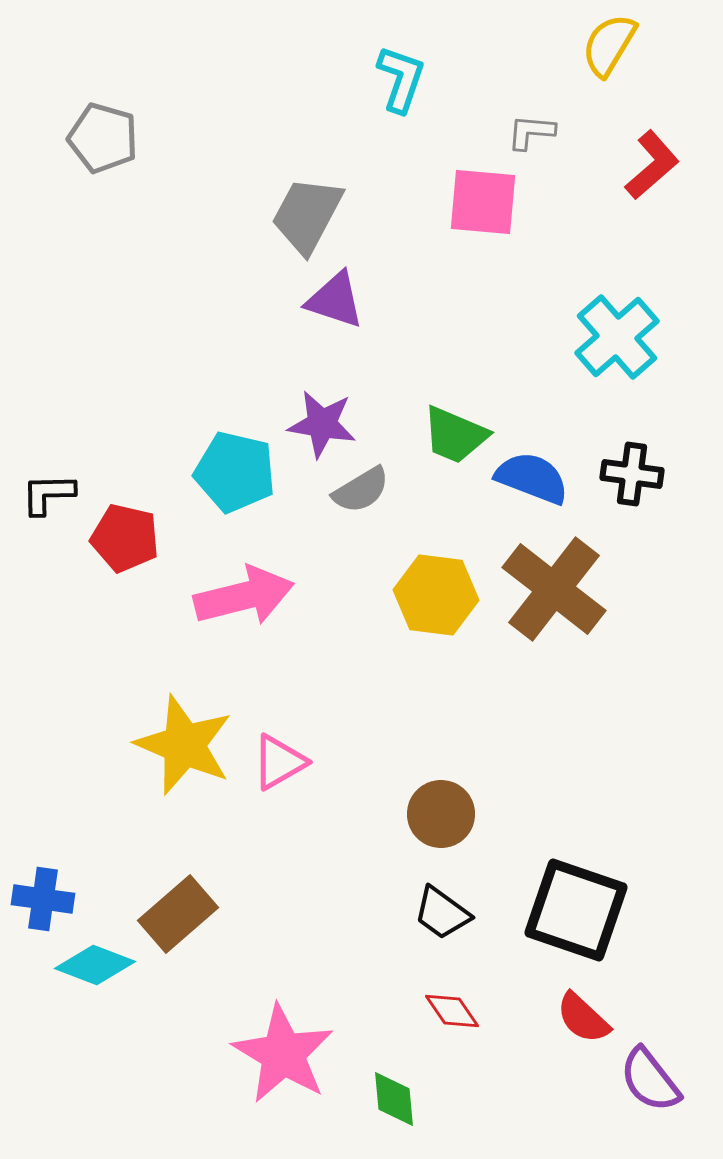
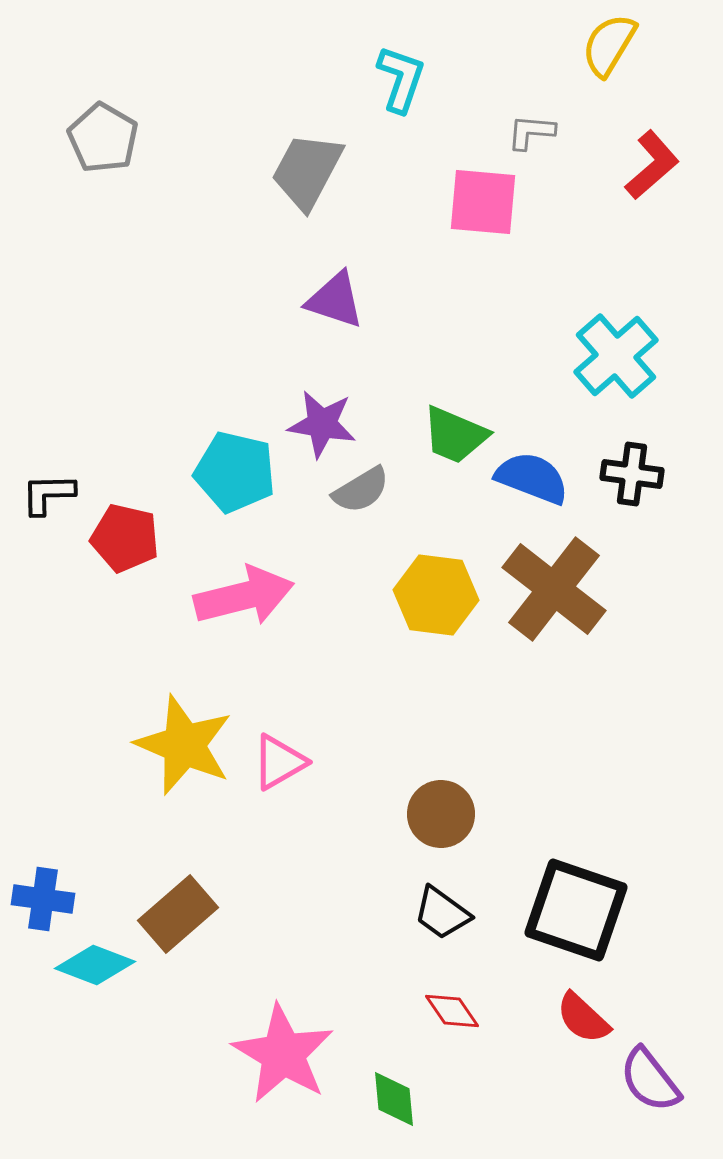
gray pentagon: rotated 14 degrees clockwise
gray trapezoid: moved 44 px up
cyan cross: moved 1 px left, 19 px down
